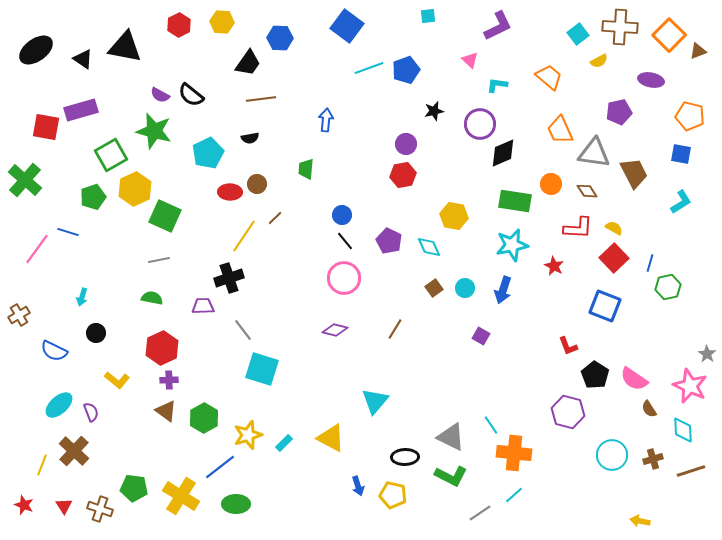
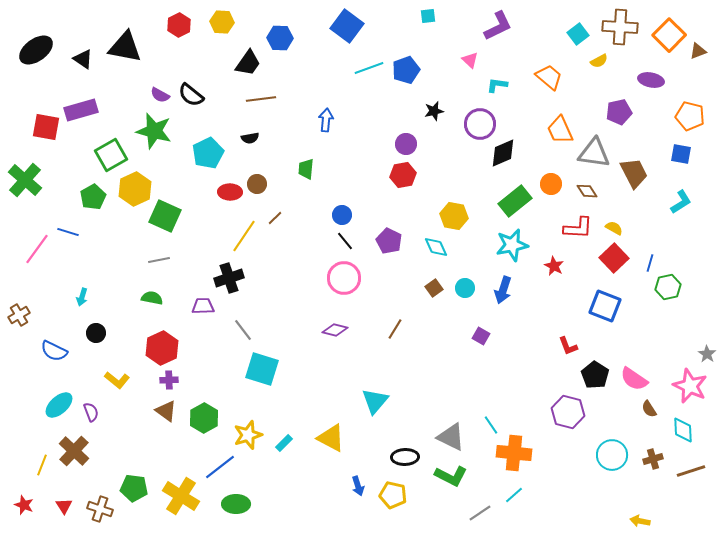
green pentagon at (93, 197): rotated 10 degrees counterclockwise
green rectangle at (515, 201): rotated 48 degrees counterclockwise
cyan diamond at (429, 247): moved 7 px right
